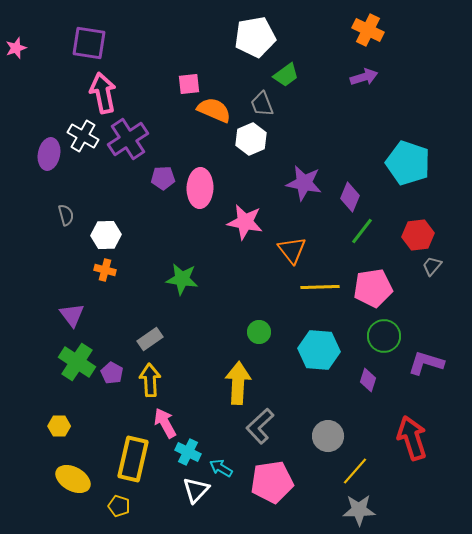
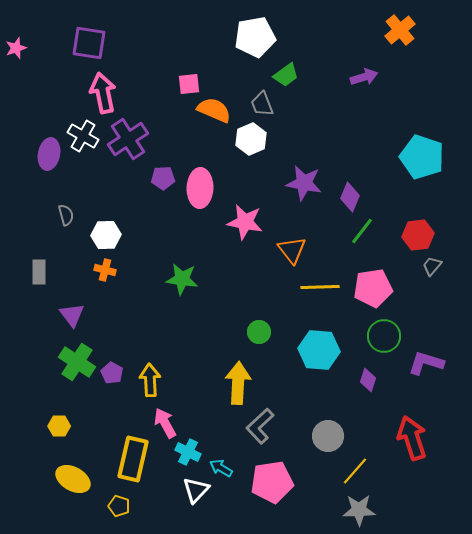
orange cross at (368, 30): moved 32 px right; rotated 24 degrees clockwise
cyan pentagon at (408, 163): moved 14 px right, 6 px up
gray rectangle at (150, 339): moved 111 px left, 67 px up; rotated 55 degrees counterclockwise
